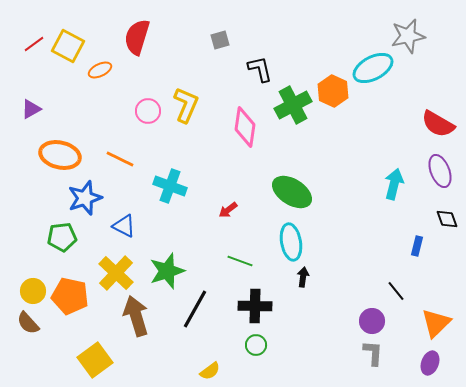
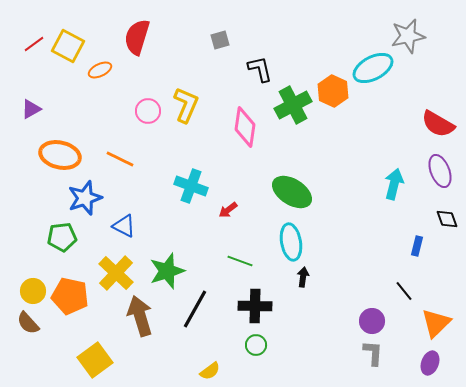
cyan cross at (170, 186): moved 21 px right
black line at (396, 291): moved 8 px right
brown arrow at (136, 316): moved 4 px right
